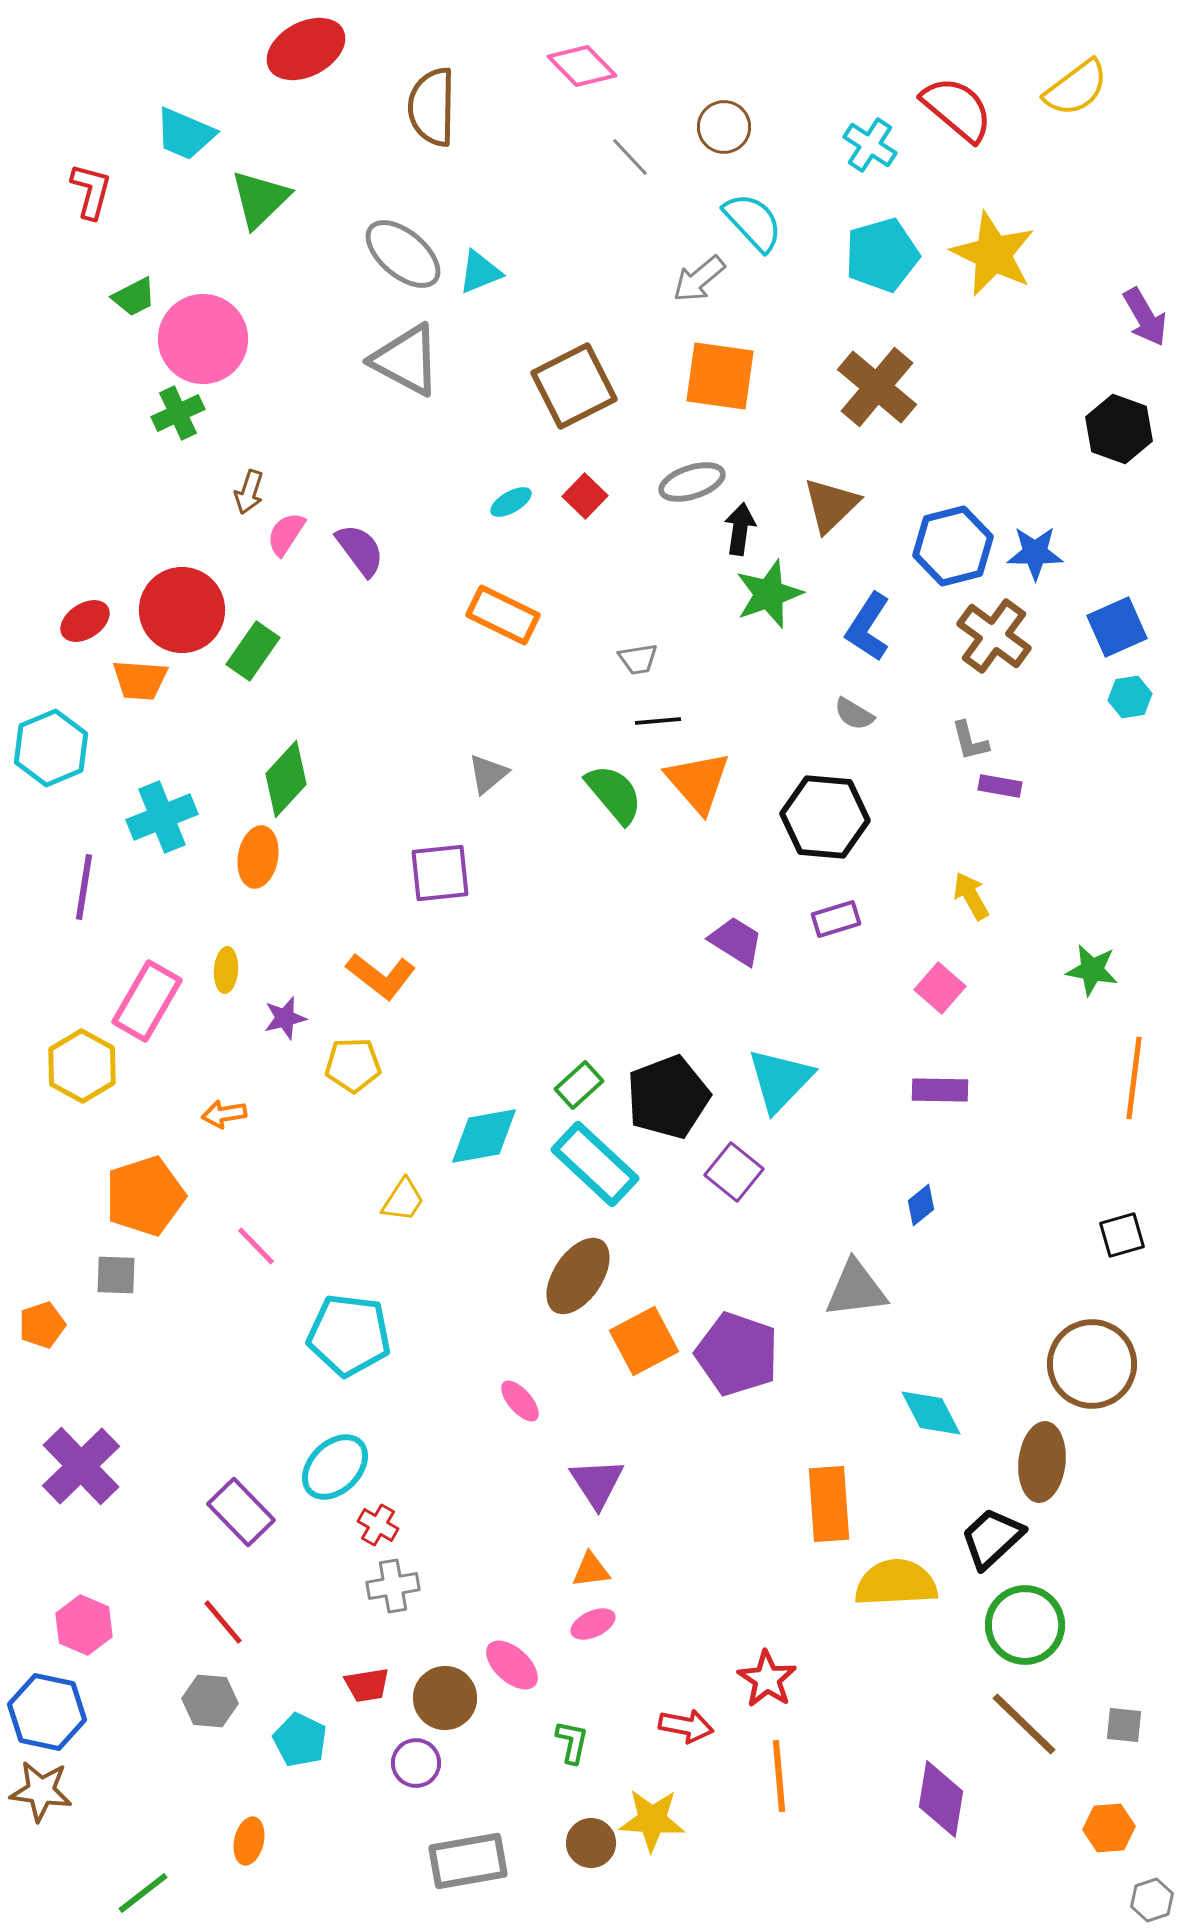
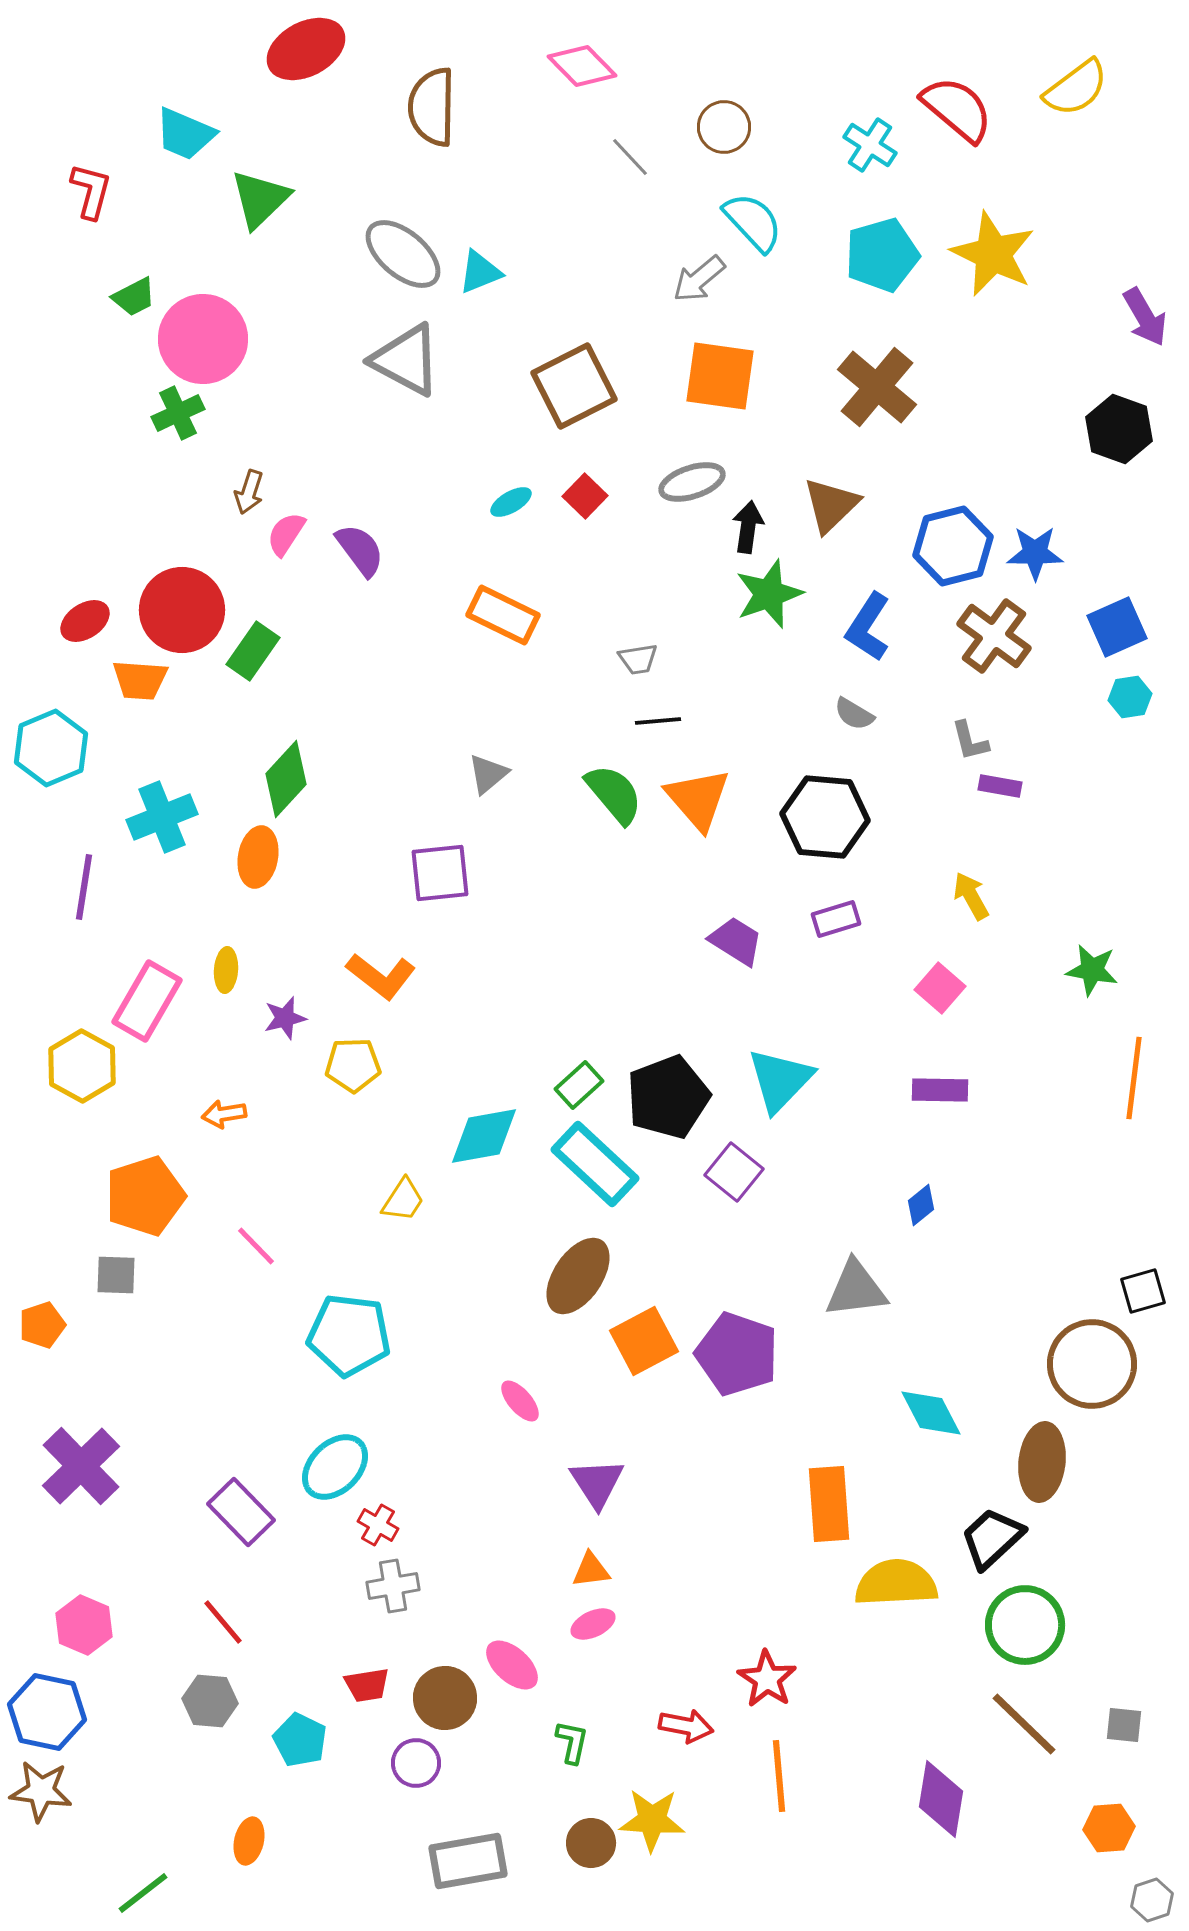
black arrow at (740, 529): moved 8 px right, 2 px up
orange triangle at (698, 782): moved 17 px down
black square at (1122, 1235): moved 21 px right, 56 px down
